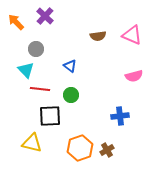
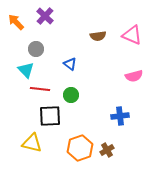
blue triangle: moved 2 px up
